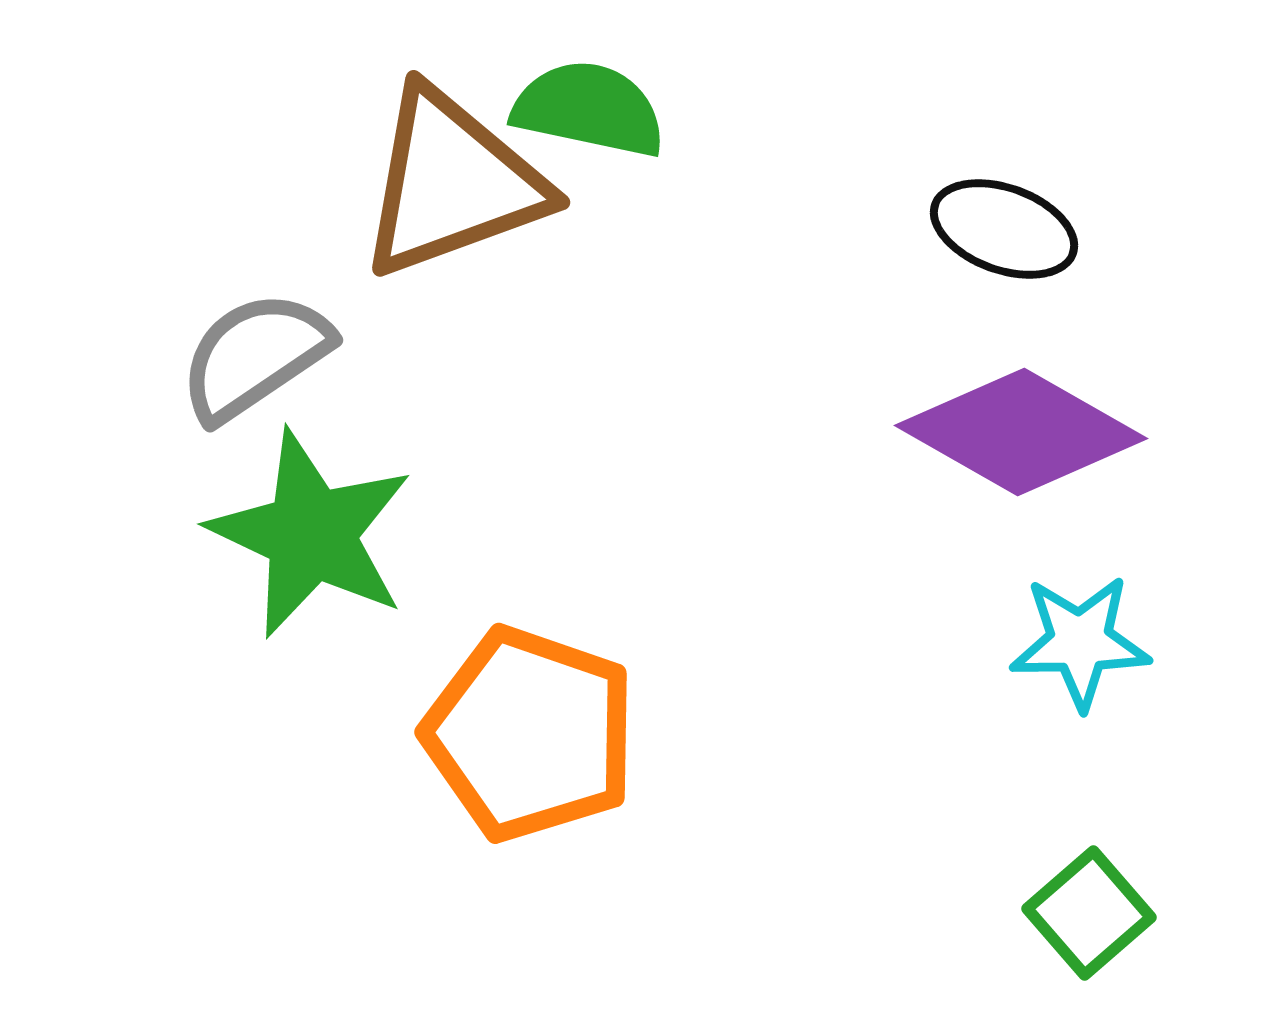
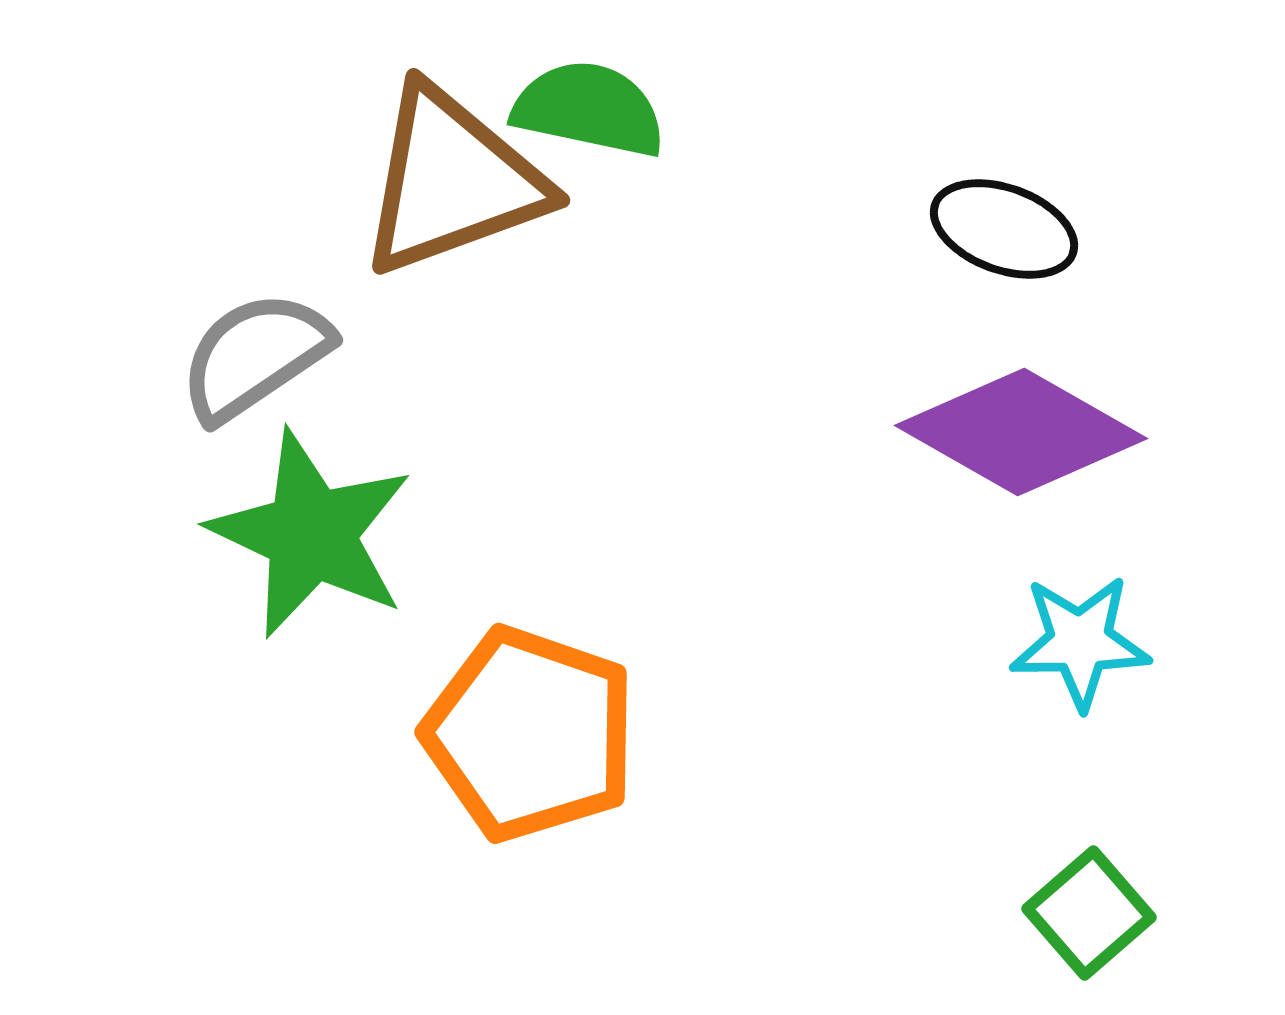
brown triangle: moved 2 px up
